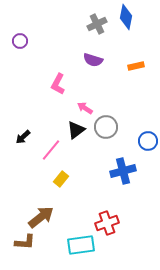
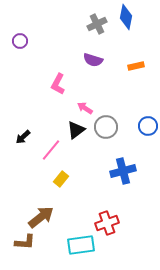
blue circle: moved 15 px up
